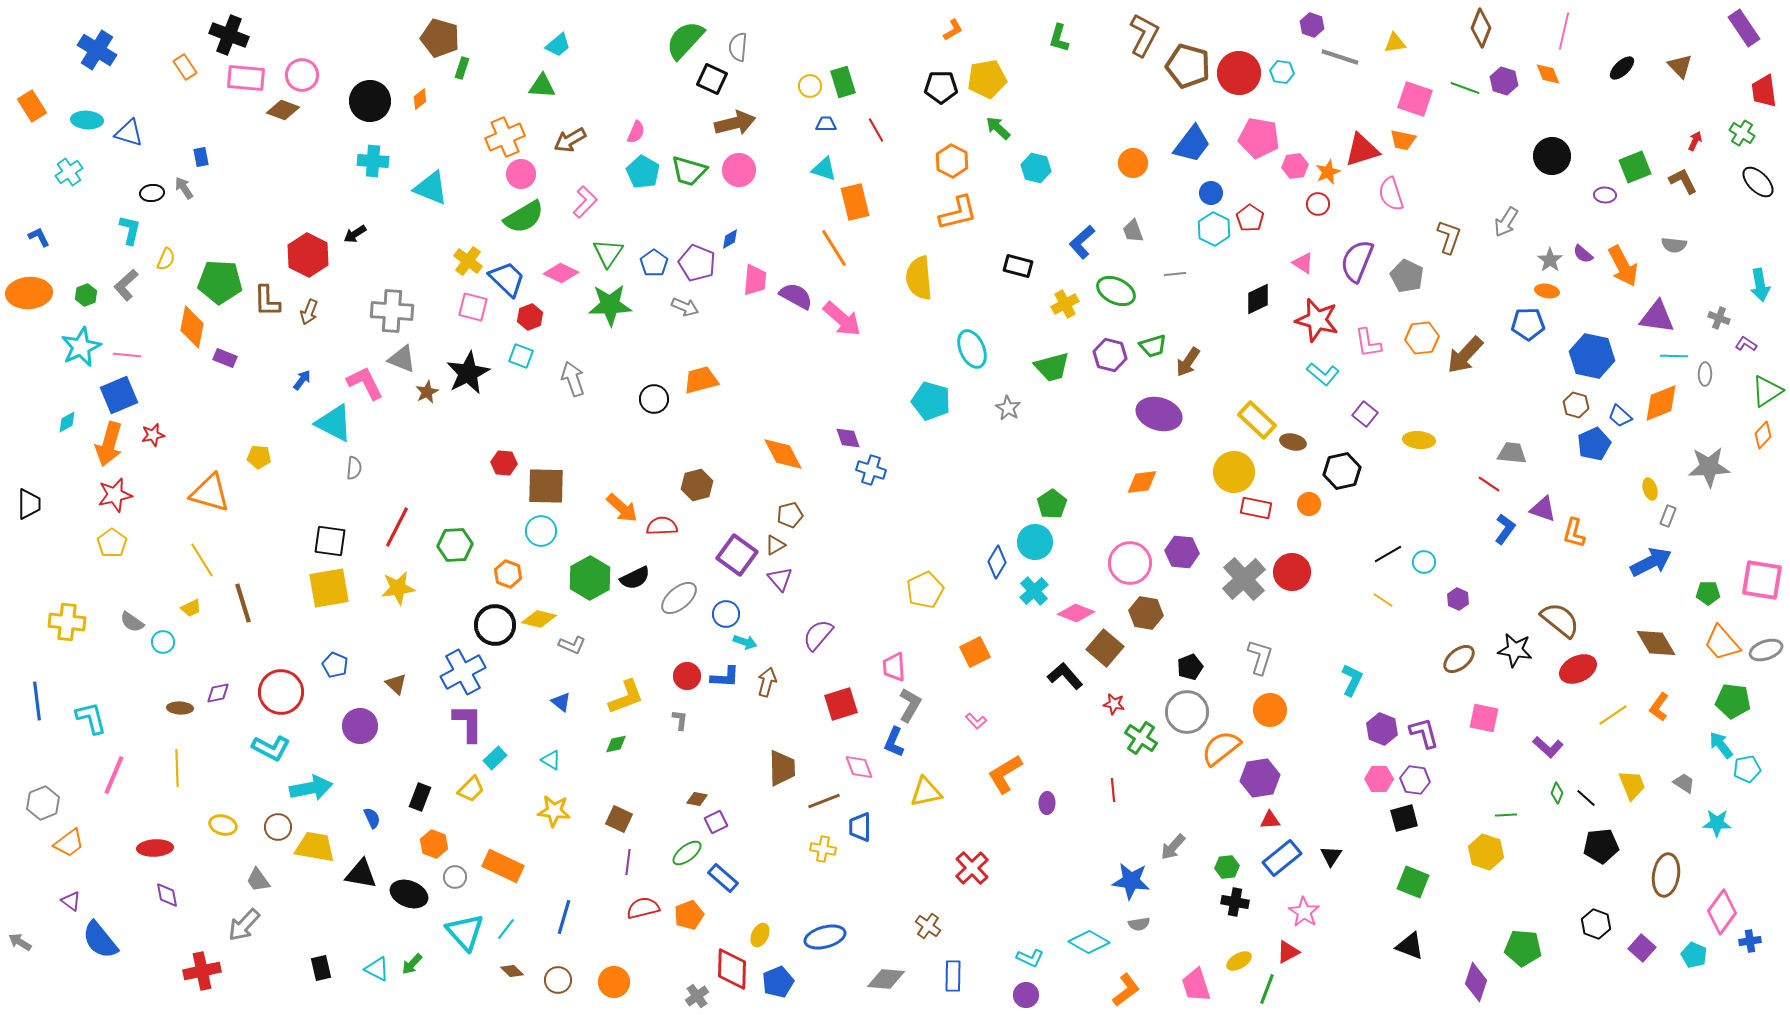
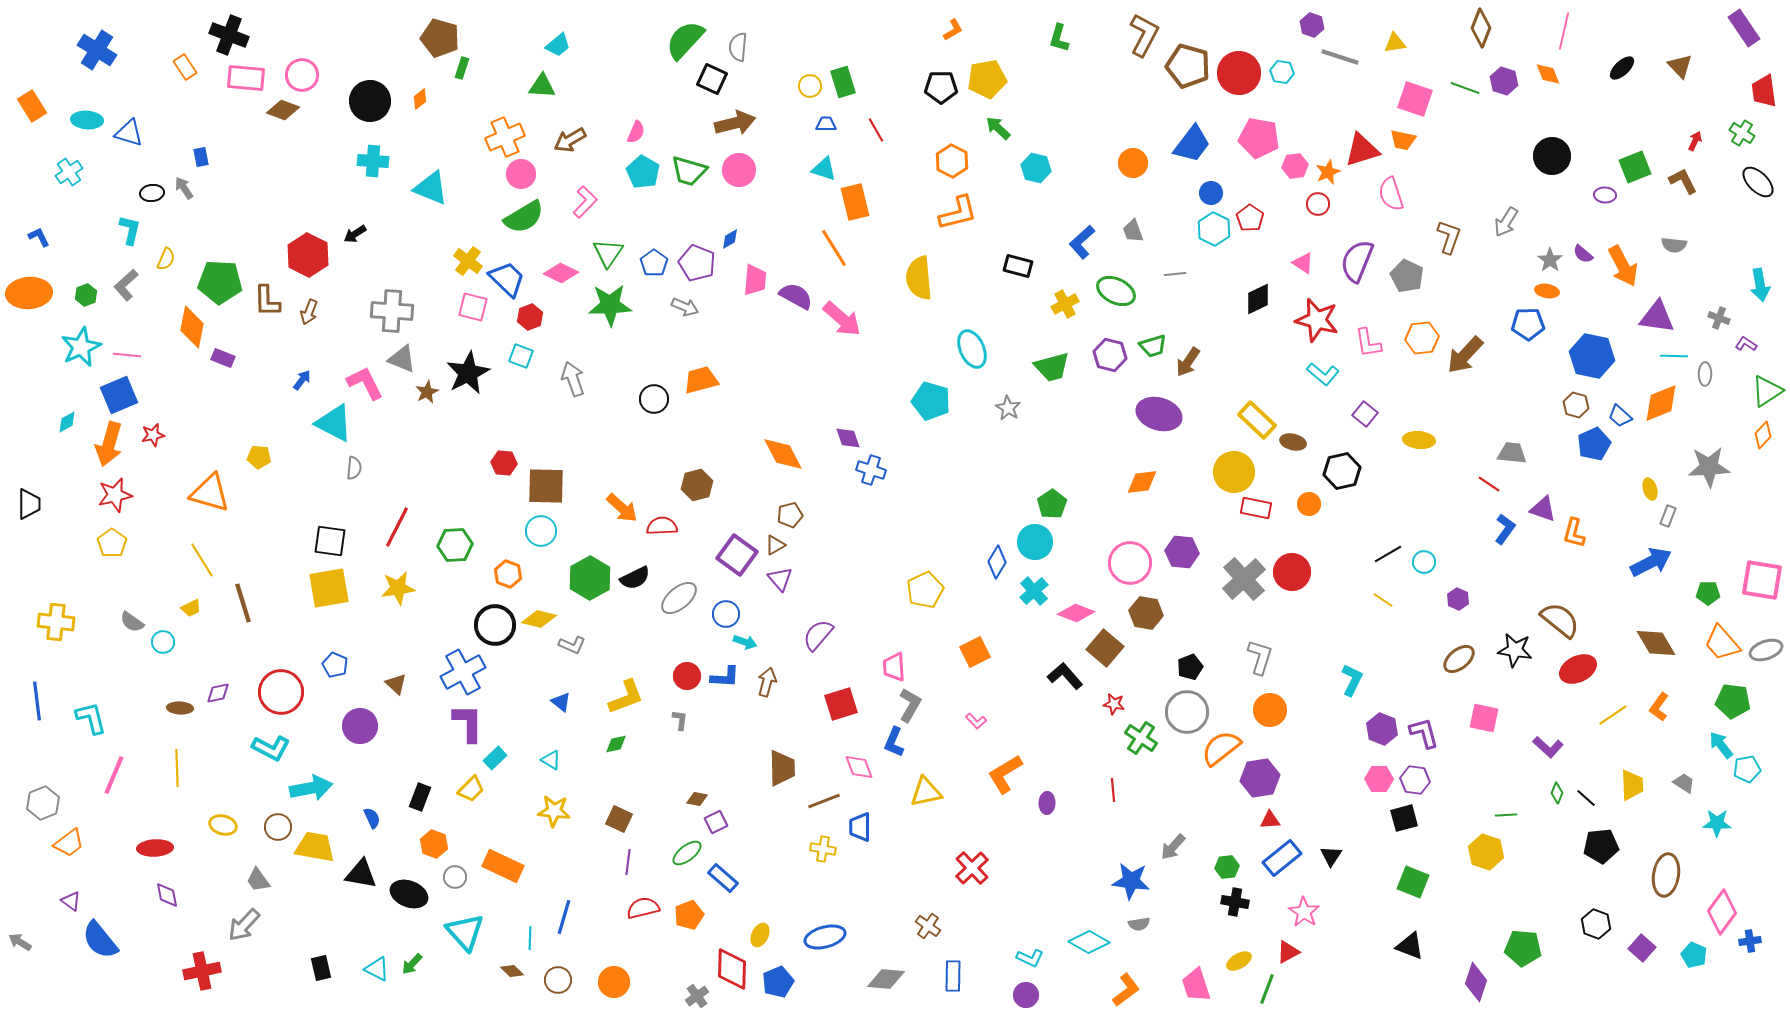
purple rectangle at (225, 358): moved 2 px left
yellow cross at (67, 622): moved 11 px left
yellow trapezoid at (1632, 785): rotated 20 degrees clockwise
cyan line at (506, 929): moved 24 px right, 9 px down; rotated 35 degrees counterclockwise
